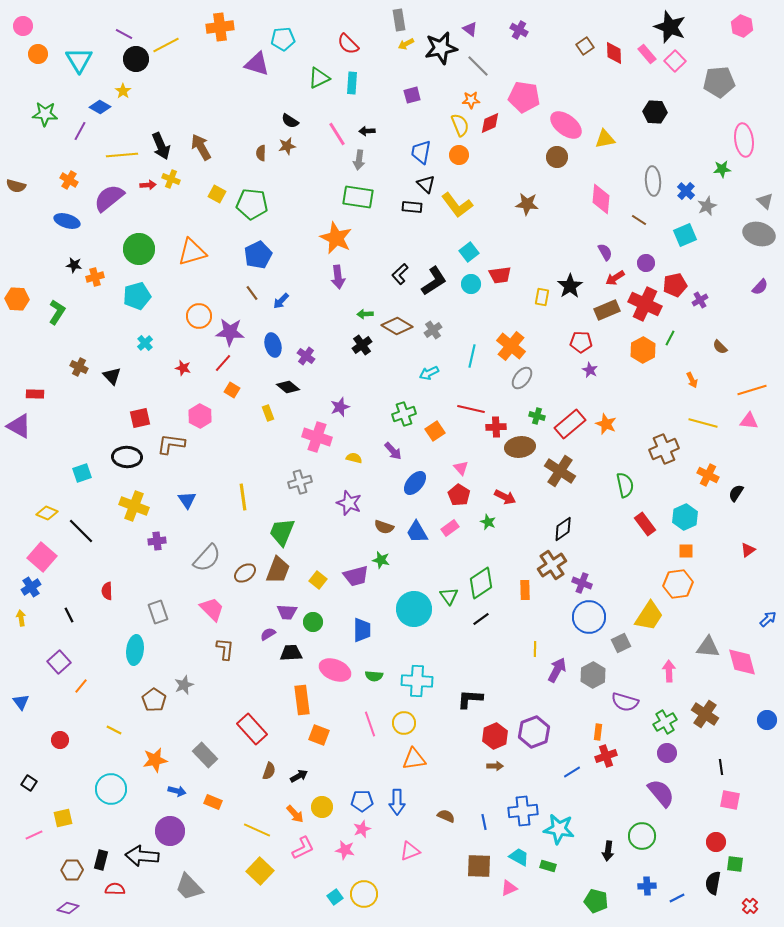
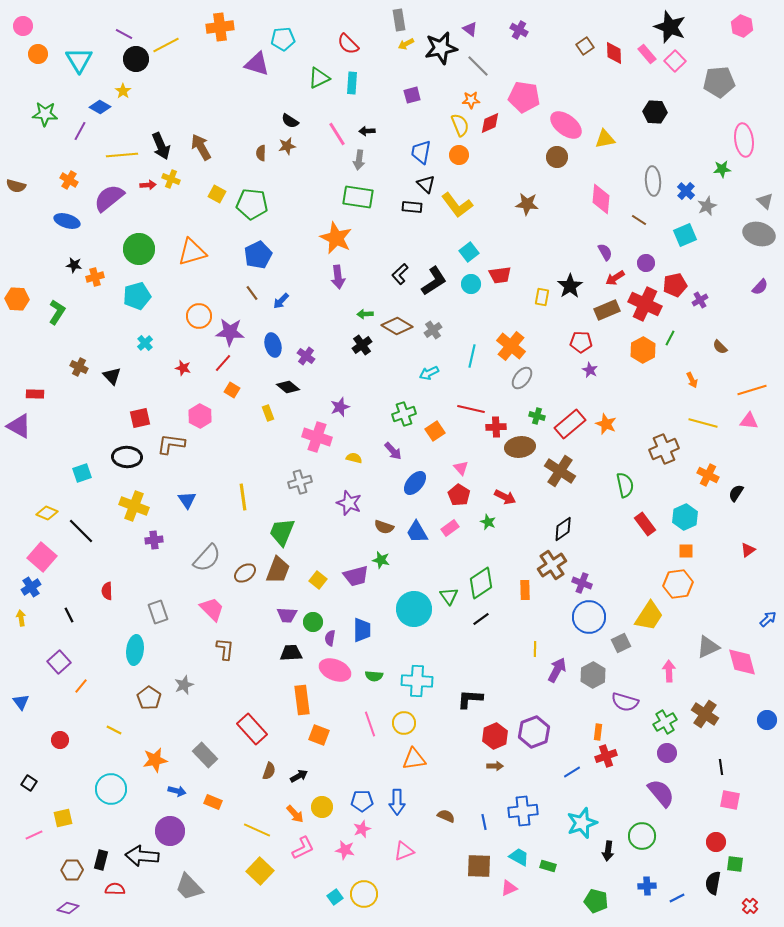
purple cross at (157, 541): moved 3 px left, 1 px up
purple trapezoid at (287, 612): moved 3 px down
purple semicircle at (268, 634): moved 62 px right, 4 px down; rotated 49 degrees counterclockwise
gray triangle at (708, 647): rotated 30 degrees counterclockwise
brown pentagon at (154, 700): moved 5 px left, 2 px up
cyan star at (559, 829): moved 23 px right, 6 px up; rotated 28 degrees counterclockwise
pink triangle at (410, 851): moved 6 px left
